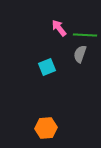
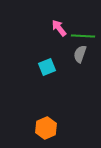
green line: moved 2 px left, 1 px down
orange hexagon: rotated 20 degrees counterclockwise
